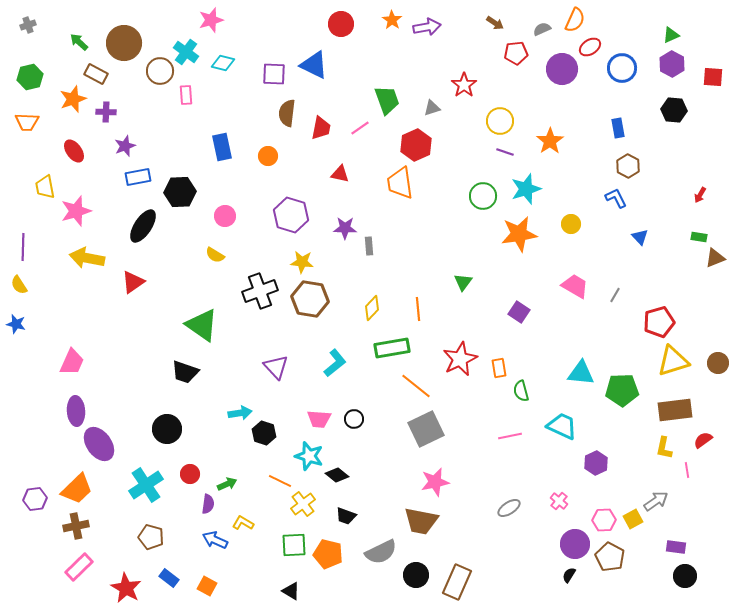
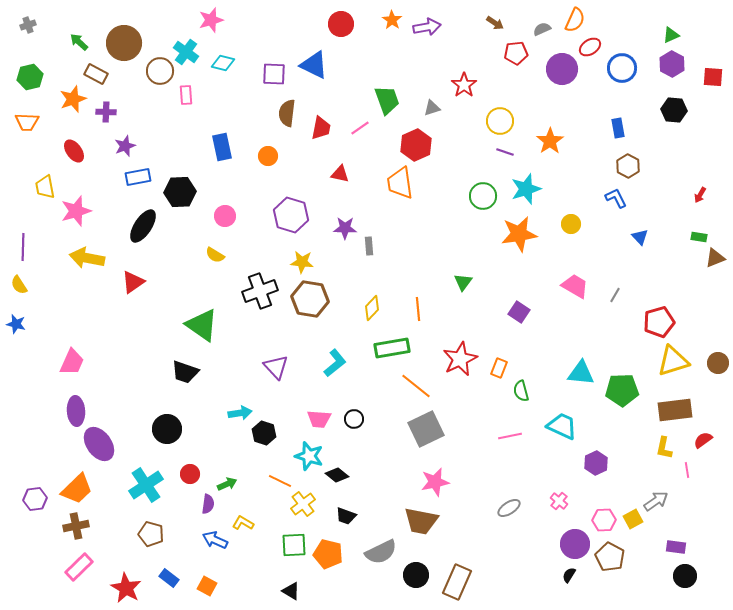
orange rectangle at (499, 368): rotated 30 degrees clockwise
brown pentagon at (151, 537): moved 3 px up
